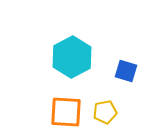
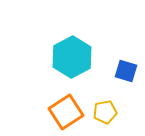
orange square: rotated 36 degrees counterclockwise
